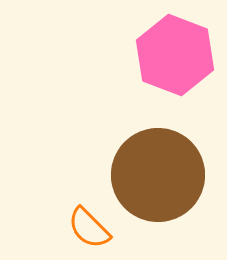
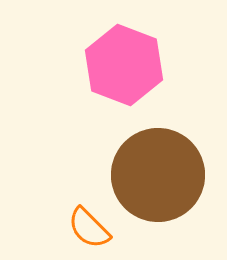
pink hexagon: moved 51 px left, 10 px down
